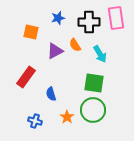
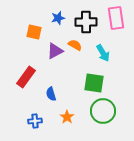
black cross: moved 3 px left
orange square: moved 3 px right
orange semicircle: rotated 152 degrees clockwise
cyan arrow: moved 3 px right, 1 px up
green circle: moved 10 px right, 1 px down
blue cross: rotated 24 degrees counterclockwise
